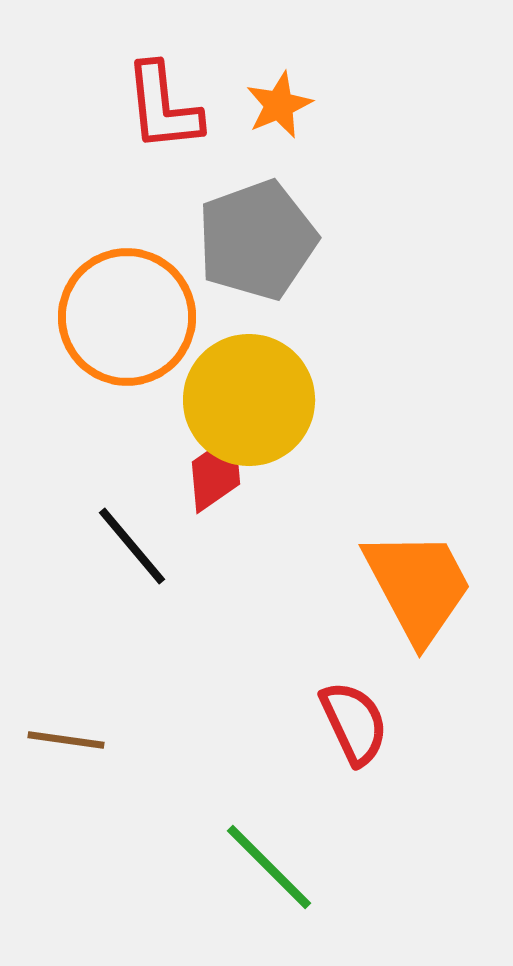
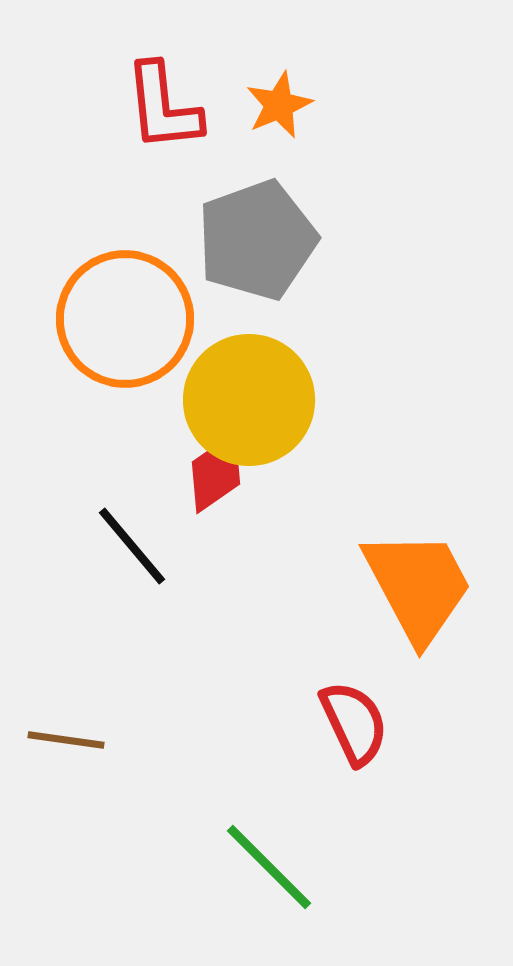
orange circle: moved 2 px left, 2 px down
